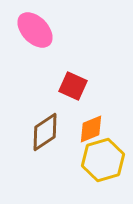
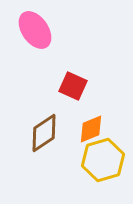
pink ellipse: rotated 9 degrees clockwise
brown diamond: moved 1 px left, 1 px down
